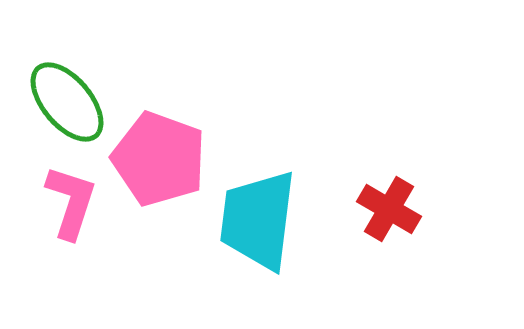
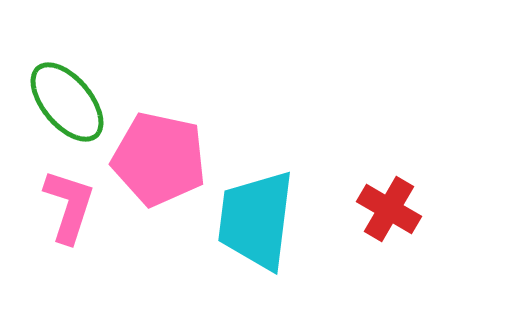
pink pentagon: rotated 8 degrees counterclockwise
pink L-shape: moved 2 px left, 4 px down
cyan trapezoid: moved 2 px left
